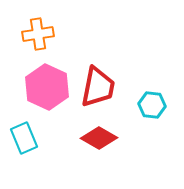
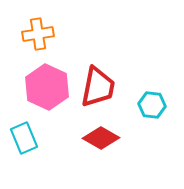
red diamond: moved 2 px right
